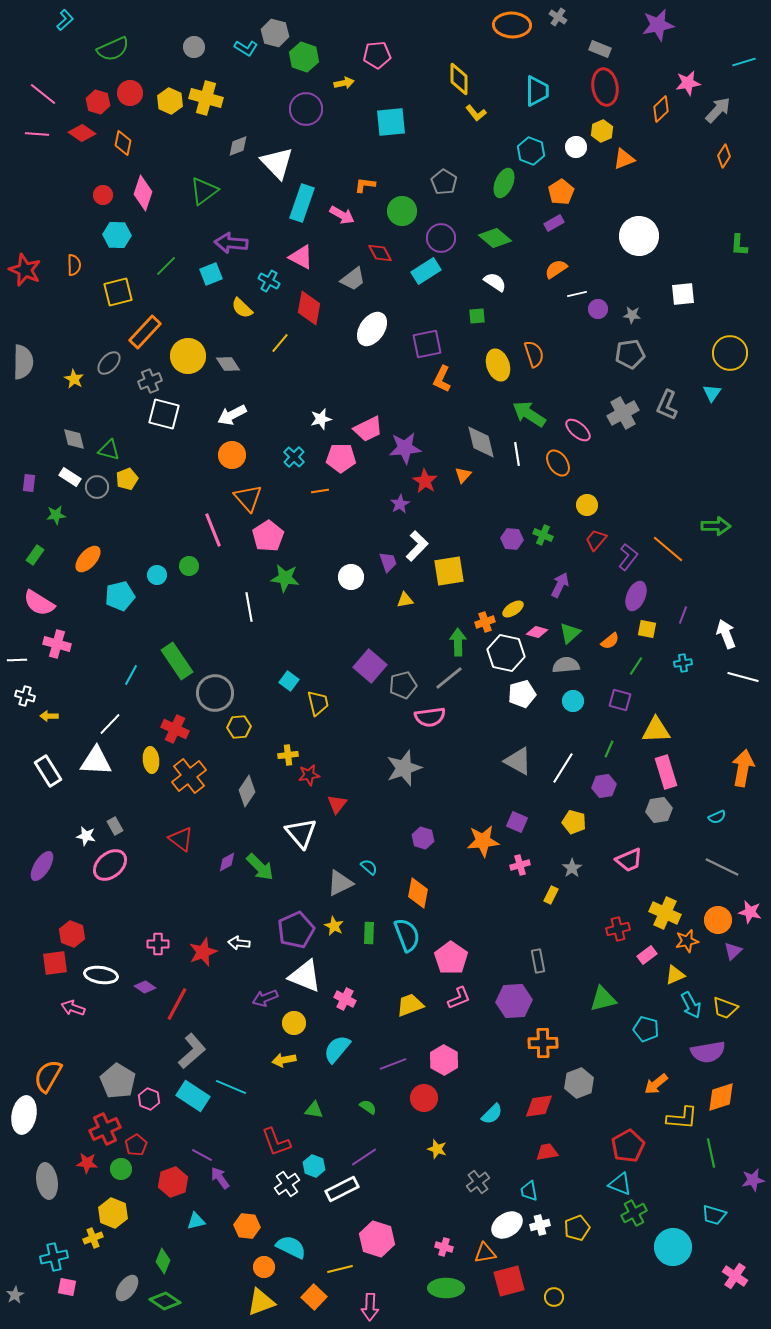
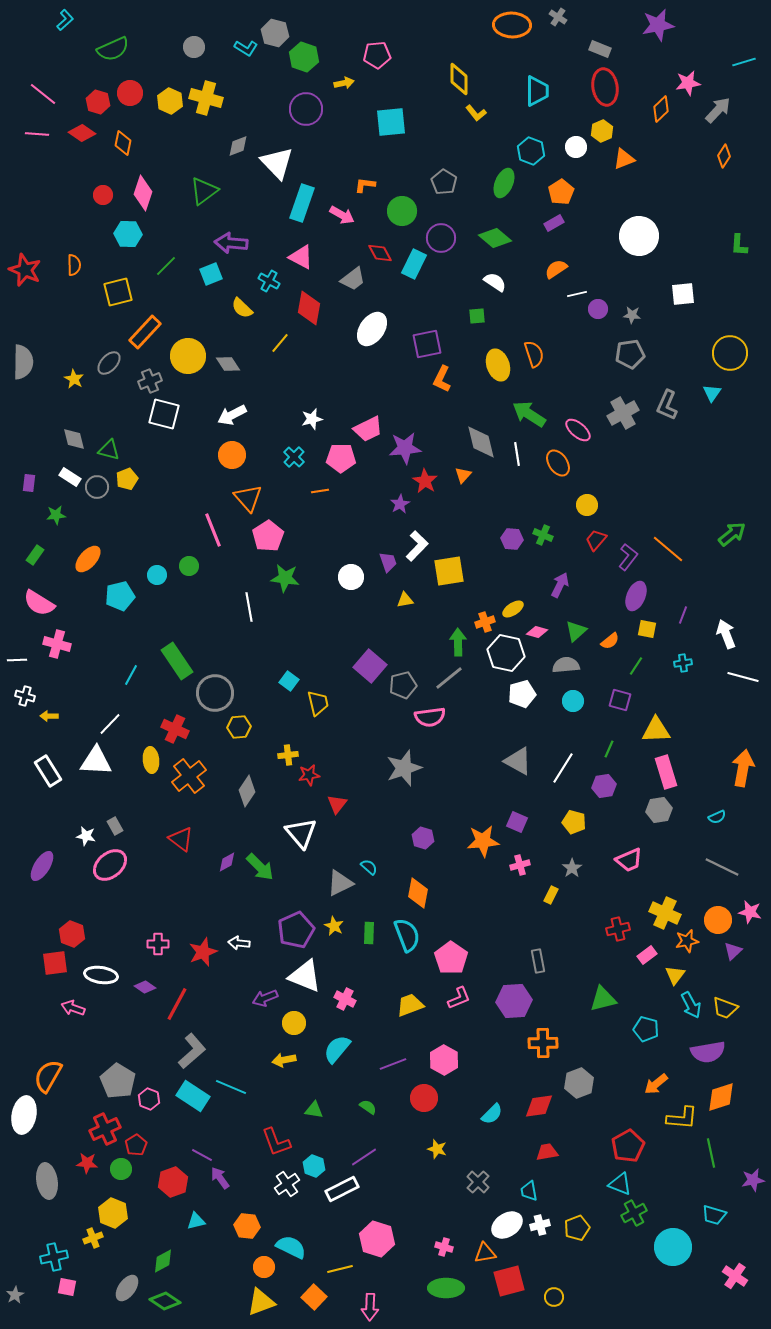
cyan hexagon at (117, 235): moved 11 px right, 1 px up
cyan rectangle at (426, 271): moved 12 px left, 7 px up; rotated 32 degrees counterclockwise
white star at (321, 419): moved 9 px left
green arrow at (716, 526): moved 16 px right, 8 px down; rotated 40 degrees counterclockwise
green triangle at (570, 633): moved 6 px right, 2 px up
yellow triangle at (675, 975): rotated 30 degrees counterclockwise
gray cross at (478, 1182): rotated 10 degrees counterclockwise
green diamond at (163, 1261): rotated 40 degrees clockwise
